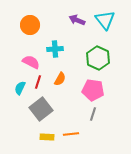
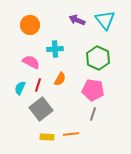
red line: moved 3 px down
